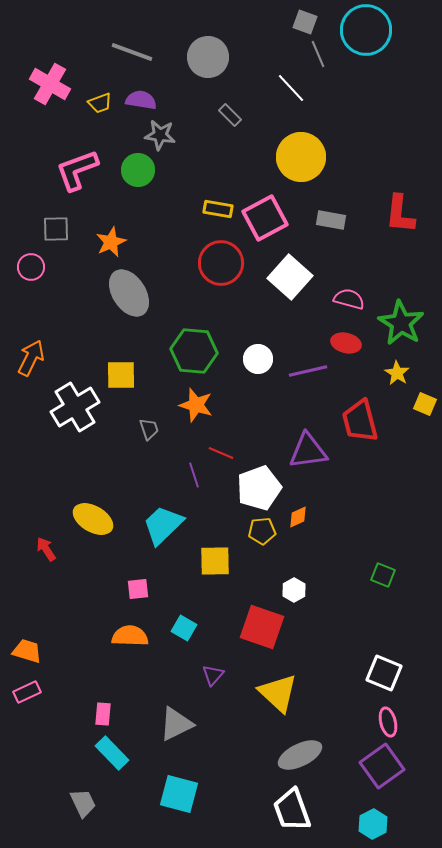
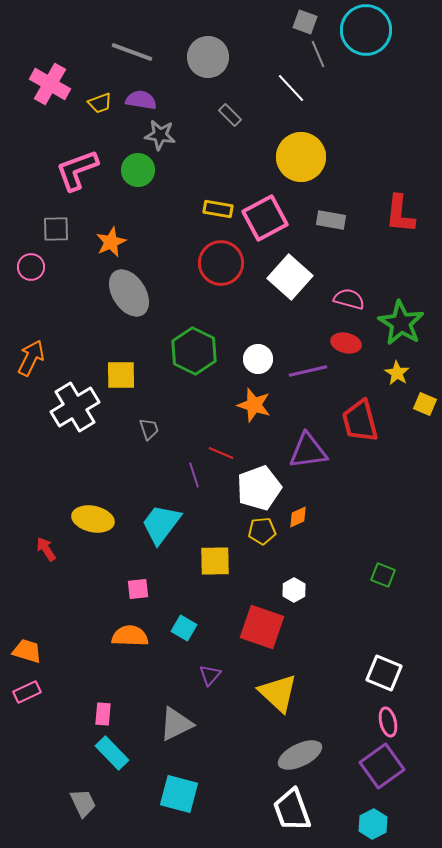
green hexagon at (194, 351): rotated 21 degrees clockwise
orange star at (196, 405): moved 58 px right
yellow ellipse at (93, 519): rotated 18 degrees counterclockwise
cyan trapezoid at (163, 525): moved 2 px left, 1 px up; rotated 9 degrees counterclockwise
purple triangle at (213, 675): moved 3 px left
